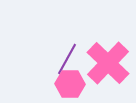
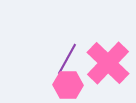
pink hexagon: moved 2 px left, 1 px down
